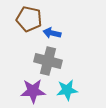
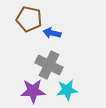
gray cross: moved 1 px right, 4 px down; rotated 12 degrees clockwise
